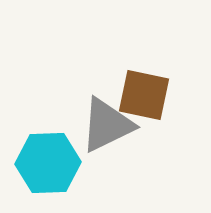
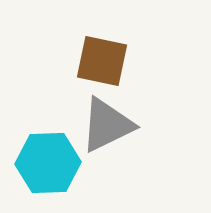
brown square: moved 42 px left, 34 px up
